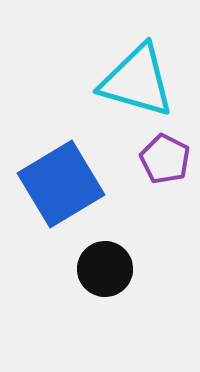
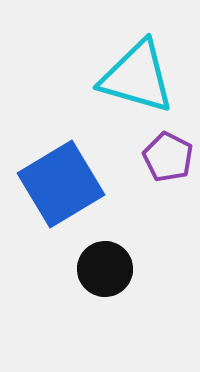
cyan triangle: moved 4 px up
purple pentagon: moved 3 px right, 2 px up
